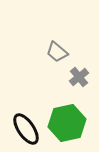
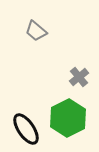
gray trapezoid: moved 21 px left, 21 px up
green hexagon: moved 1 px right, 5 px up; rotated 15 degrees counterclockwise
